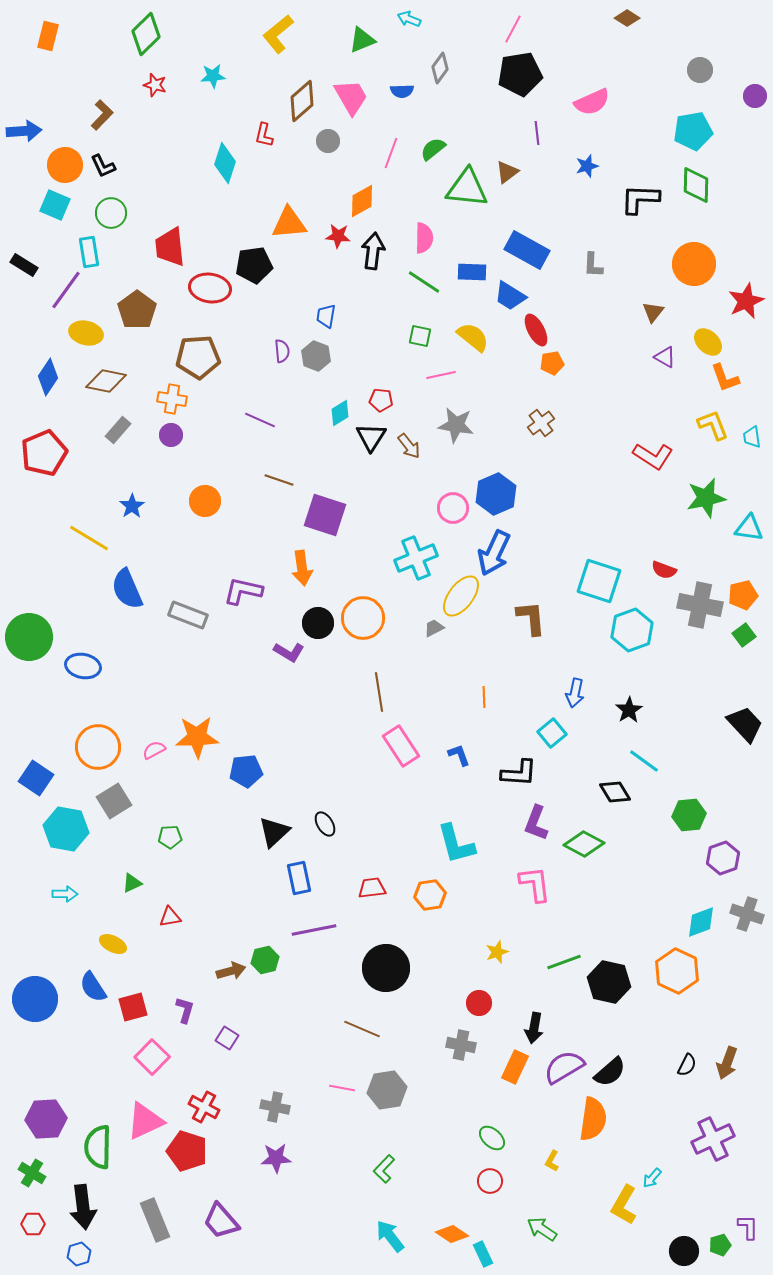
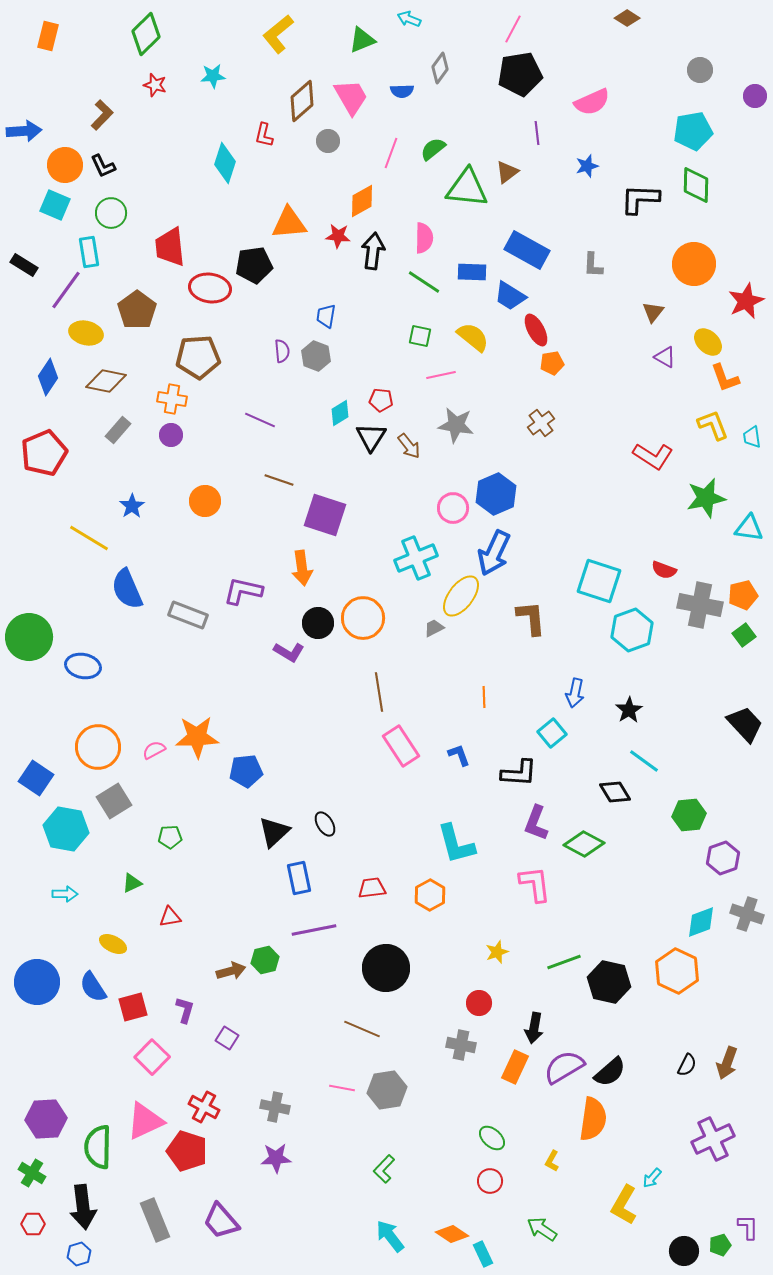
orange hexagon at (430, 895): rotated 20 degrees counterclockwise
blue circle at (35, 999): moved 2 px right, 17 px up
